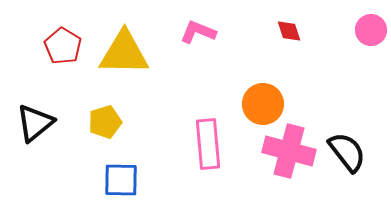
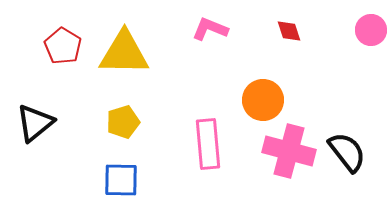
pink L-shape: moved 12 px right, 3 px up
orange circle: moved 4 px up
yellow pentagon: moved 18 px right
